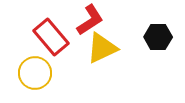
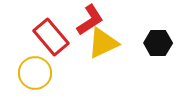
black hexagon: moved 6 px down
yellow triangle: moved 1 px right, 5 px up
